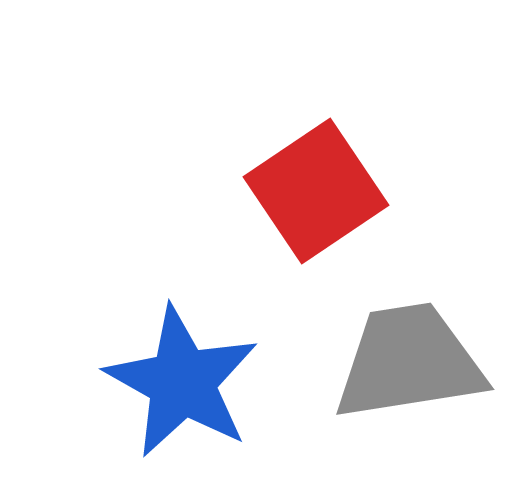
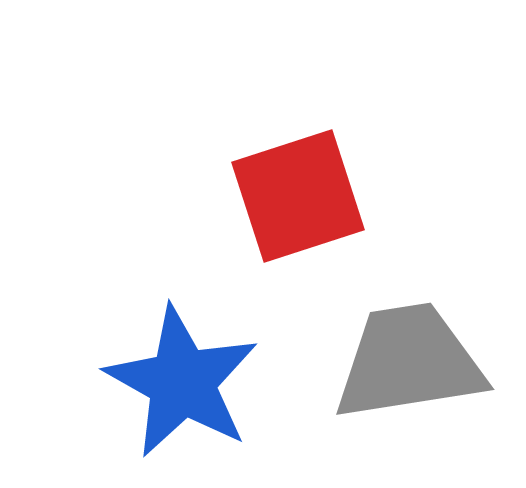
red square: moved 18 px left, 5 px down; rotated 16 degrees clockwise
